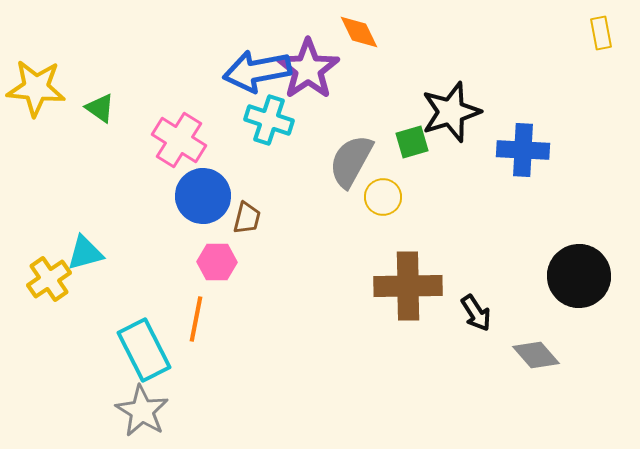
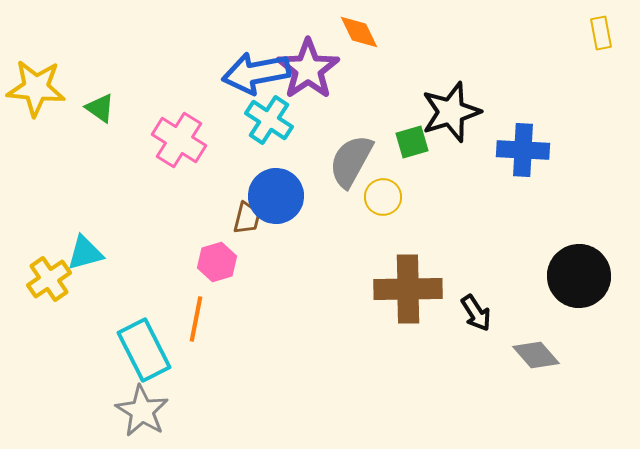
blue arrow: moved 1 px left, 2 px down
cyan cross: rotated 15 degrees clockwise
blue circle: moved 73 px right
pink hexagon: rotated 18 degrees counterclockwise
brown cross: moved 3 px down
